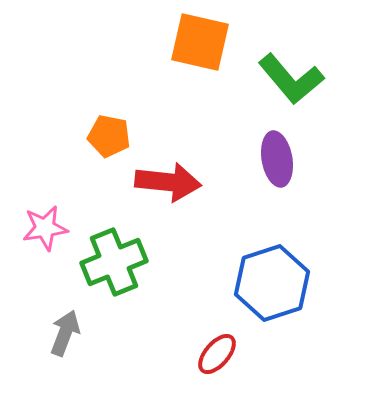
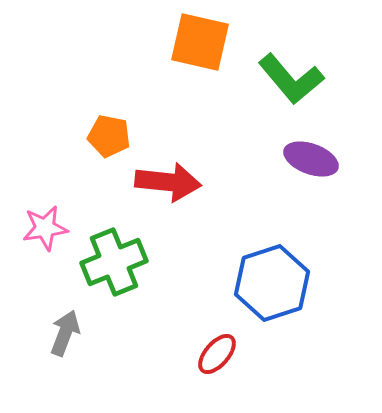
purple ellipse: moved 34 px right; rotated 60 degrees counterclockwise
